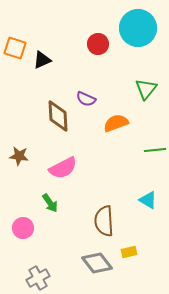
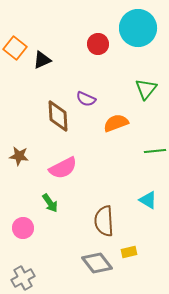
orange square: rotated 20 degrees clockwise
green line: moved 1 px down
gray cross: moved 15 px left
